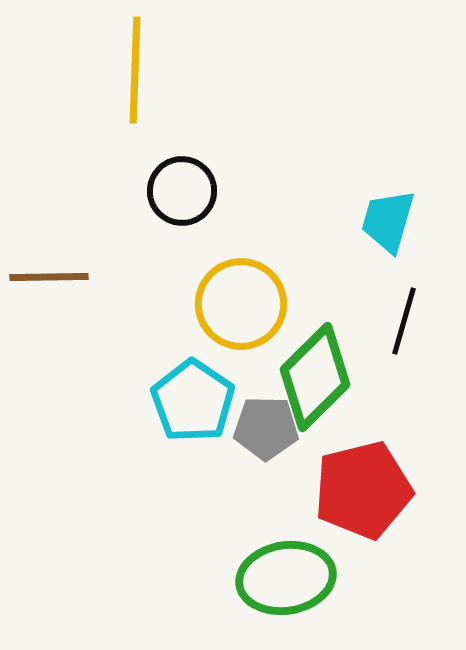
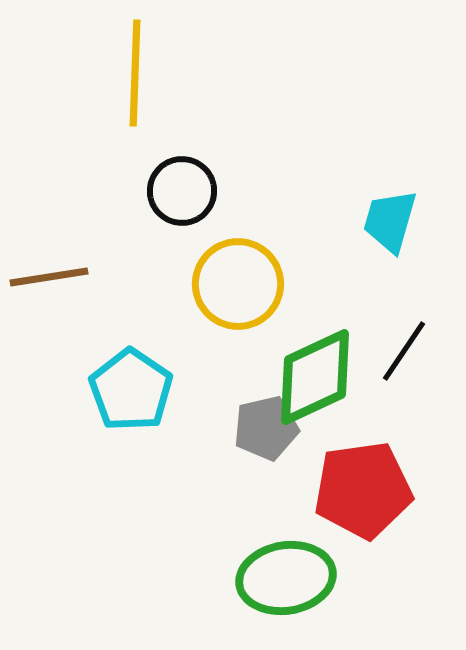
yellow line: moved 3 px down
cyan trapezoid: moved 2 px right
brown line: rotated 8 degrees counterclockwise
yellow circle: moved 3 px left, 20 px up
black line: moved 30 px down; rotated 18 degrees clockwise
green diamond: rotated 20 degrees clockwise
cyan pentagon: moved 62 px left, 11 px up
gray pentagon: rotated 14 degrees counterclockwise
red pentagon: rotated 6 degrees clockwise
